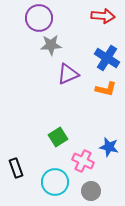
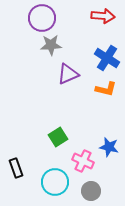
purple circle: moved 3 px right
